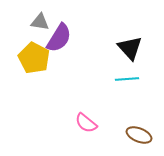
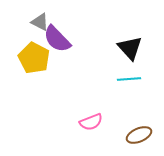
gray triangle: rotated 18 degrees clockwise
purple semicircle: moved 2 px left, 1 px down; rotated 104 degrees clockwise
cyan line: moved 2 px right
pink semicircle: moved 5 px right, 1 px up; rotated 60 degrees counterclockwise
brown ellipse: rotated 45 degrees counterclockwise
